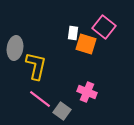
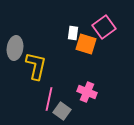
pink square: rotated 15 degrees clockwise
pink line: moved 9 px right; rotated 65 degrees clockwise
